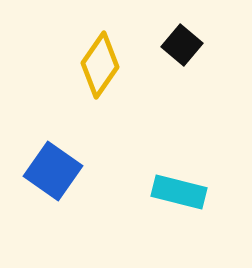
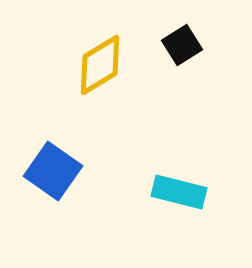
black square: rotated 18 degrees clockwise
yellow diamond: rotated 24 degrees clockwise
